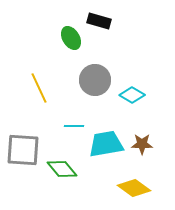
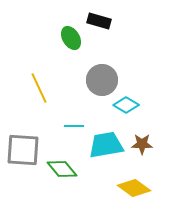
gray circle: moved 7 px right
cyan diamond: moved 6 px left, 10 px down
cyan trapezoid: moved 1 px down
